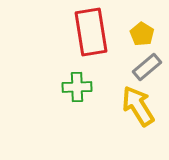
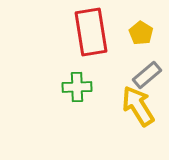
yellow pentagon: moved 1 px left, 1 px up
gray rectangle: moved 8 px down
